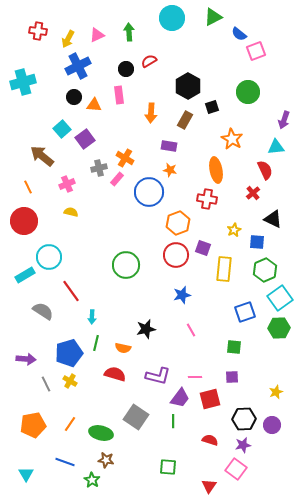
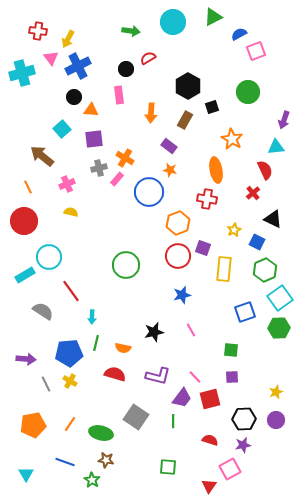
cyan circle at (172, 18): moved 1 px right, 4 px down
green arrow at (129, 32): moved 2 px right, 1 px up; rotated 102 degrees clockwise
blue semicircle at (239, 34): rotated 112 degrees clockwise
pink triangle at (97, 35): moved 46 px left, 23 px down; rotated 42 degrees counterclockwise
red semicircle at (149, 61): moved 1 px left, 3 px up
cyan cross at (23, 82): moved 1 px left, 9 px up
orange triangle at (94, 105): moved 3 px left, 5 px down
purple square at (85, 139): moved 9 px right; rotated 30 degrees clockwise
purple rectangle at (169, 146): rotated 28 degrees clockwise
blue square at (257, 242): rotated 21 degrees clockwise
red circle at (176, 255): moved 2 px right, 1 px down
black star at (146, 329): moved 8 px right, 3 px down
green square at (234, 347): moved 3 px left, 3 px down
blue pentagon at (69, 353): rotated 12 degrees clockwise
pink line at (195, 377): rotated 48 degrees clockwise
purple trapezoid at (180, 398): moved 2 px right
purple circle at (272, 425): moved 4 px right, 5 px up
pink square at (236, 469): moved 6 px left; rotated 25 degrees clockwise
